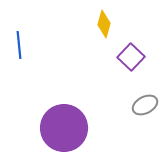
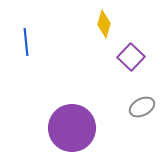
blue line: moved 7 px right, 3 px up
gray ellipse: moved 3 px left, 2 px down
purple circle: moved 8 px right
